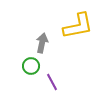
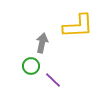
yellow L-shape: rotated 8 degrees clockwise
purple line: moved 1 px right, 2 px up; rotated 18 degrees counterclockwise
